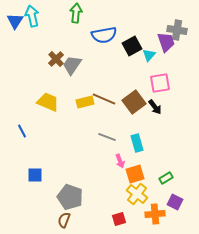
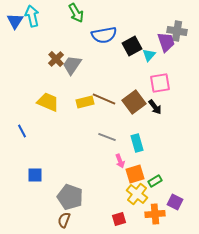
green arrow: rotated 144 degrees clockwise
gray cross: moved 1 px down
green rectangle: moved 11 px left, 3 px down
